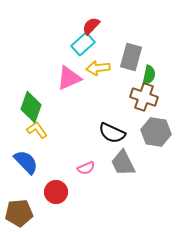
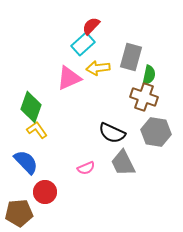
red circle: moved 11 px left
